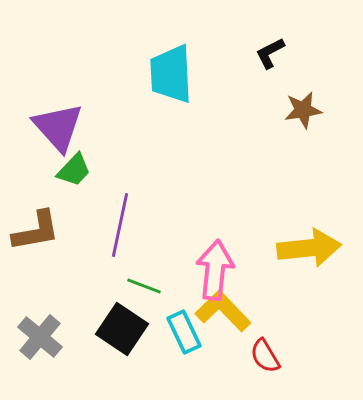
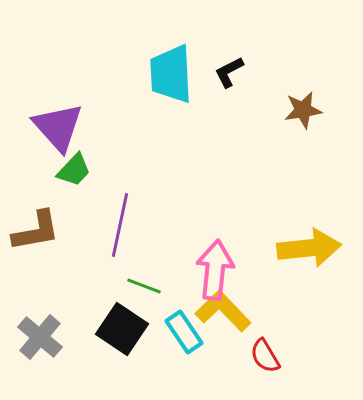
black L-shape: moved 41 px left, 19 px down
cyan rectangle: rotated 9 degrees counterclockwise
